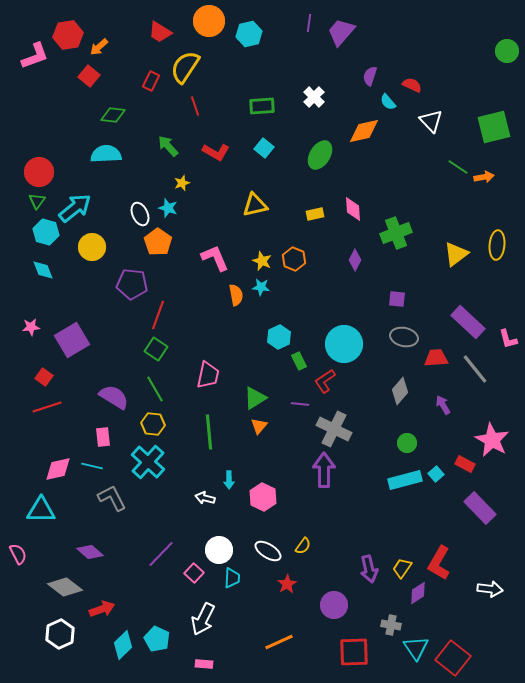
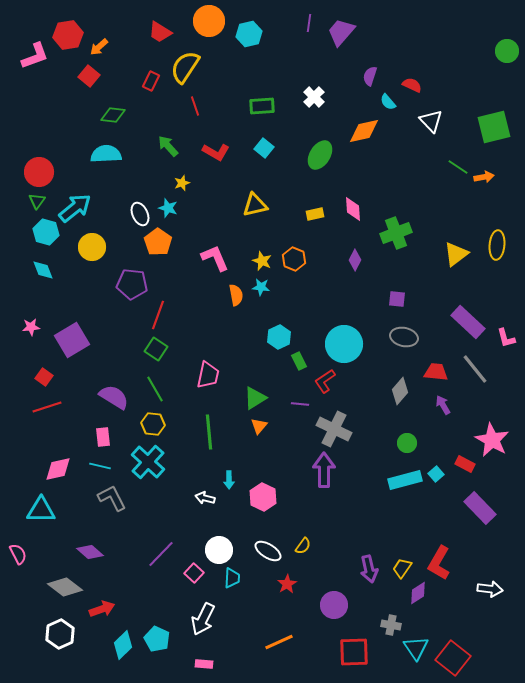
pink L-shape at (508, 339): moved 2 px left, 1 px up
red trapezoid at (436, 358): moved 14 px down; rotated 10 degrees clockwise
cyan line at (92, 466): moved 8 px right
